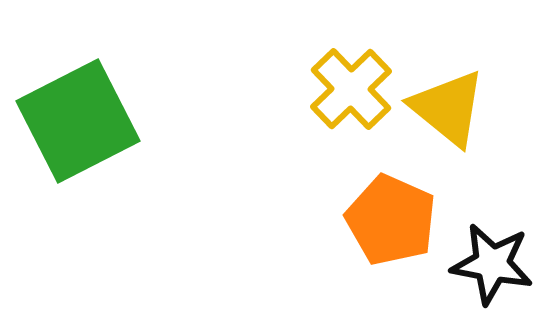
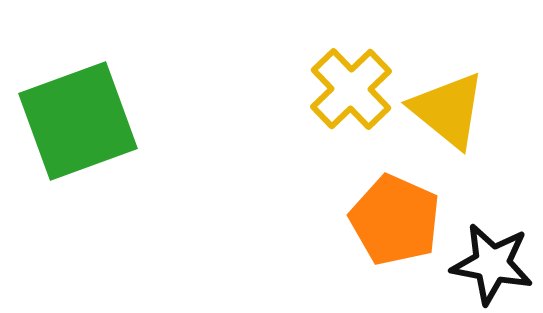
yellow triangle: moved 2 px down
green square: rotated 7 degrees clockwise
orange pentagon: moved 4 px right
